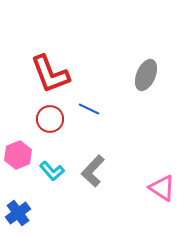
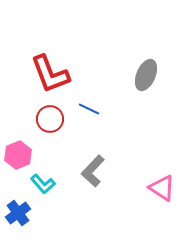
cyan L-shape: moved 9 px left, 13 px down
